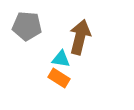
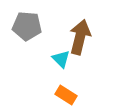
cyan triangle: rotated 36 degrees clockwise
orange rectangle: moved 7 px right, 17 px down
